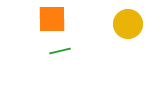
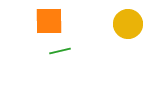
orange square: moved 3 px left, 2 px down
